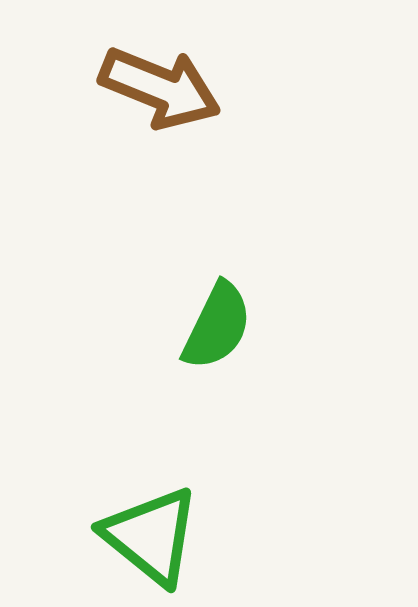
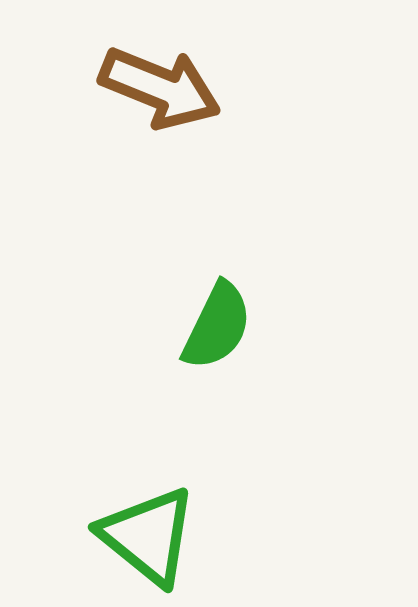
green triangle: moved 3 px left
